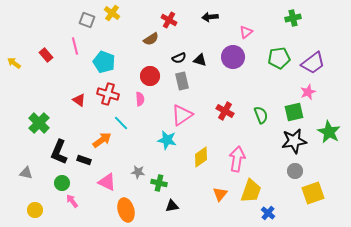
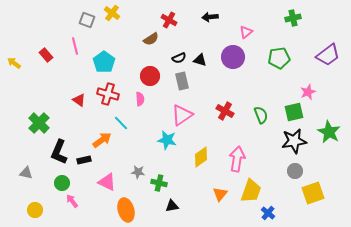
cyan pentagon at (104, 62): rotated 15 degrees clockwise
purple trapezoid at (313, 63): moved 15 px right, 8 px up
black rectangle at (84, 160): rotated 32 degrees counterclockwise
